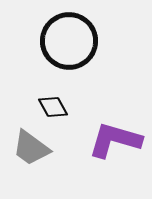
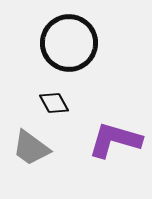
black circle: moved 2 px down
black diamond: moved 1 px right, 4 px up
